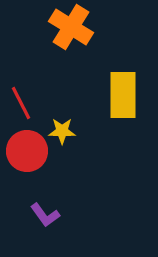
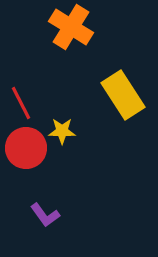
yellow rectangle: rotated 33 degrees counterclockwise
red circle: moved 1 px left, 3 px up
